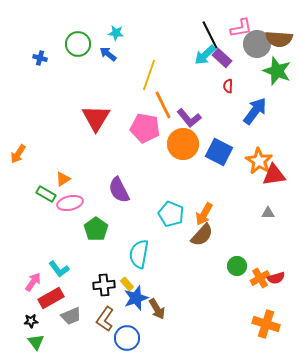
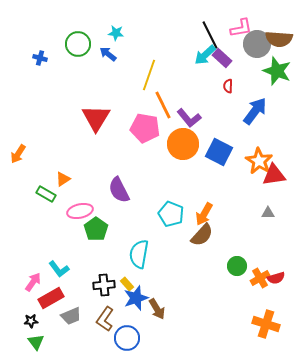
pink ellipse at (70, 203): moved 10 px right, 8 px down
